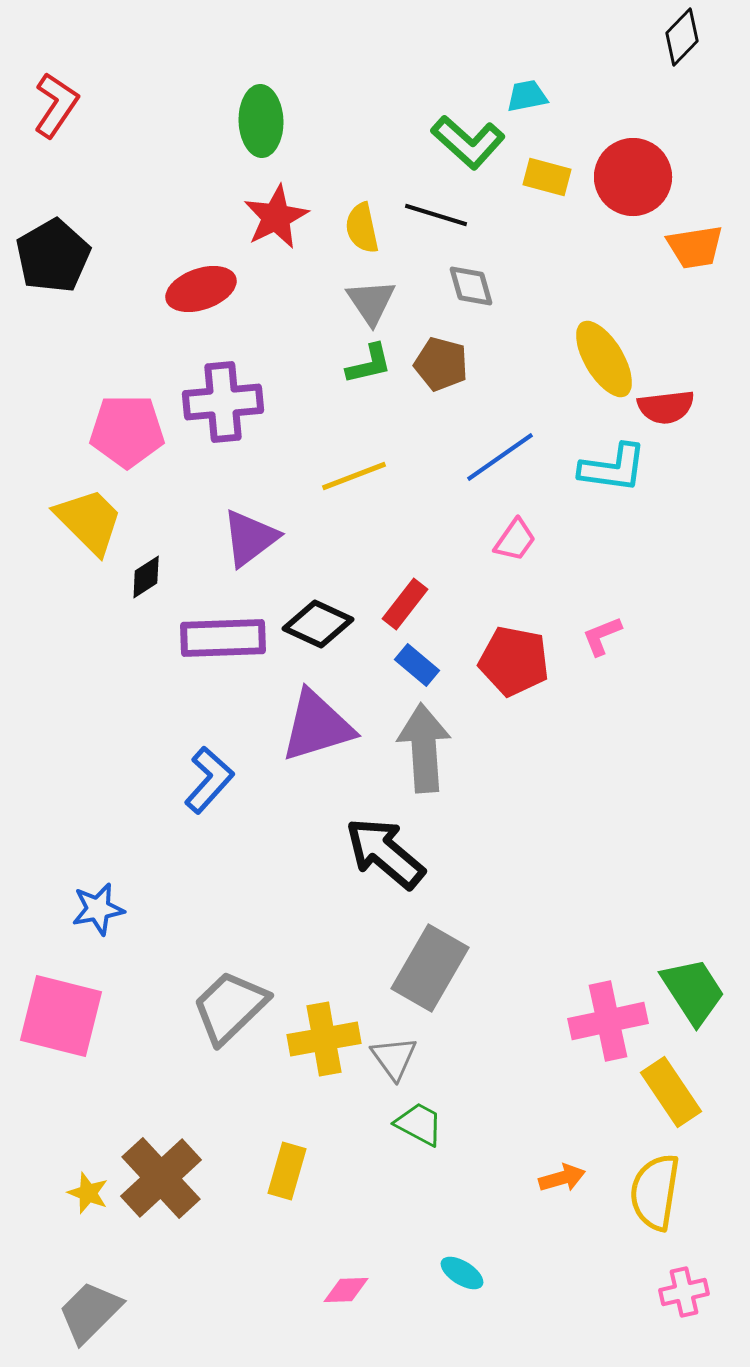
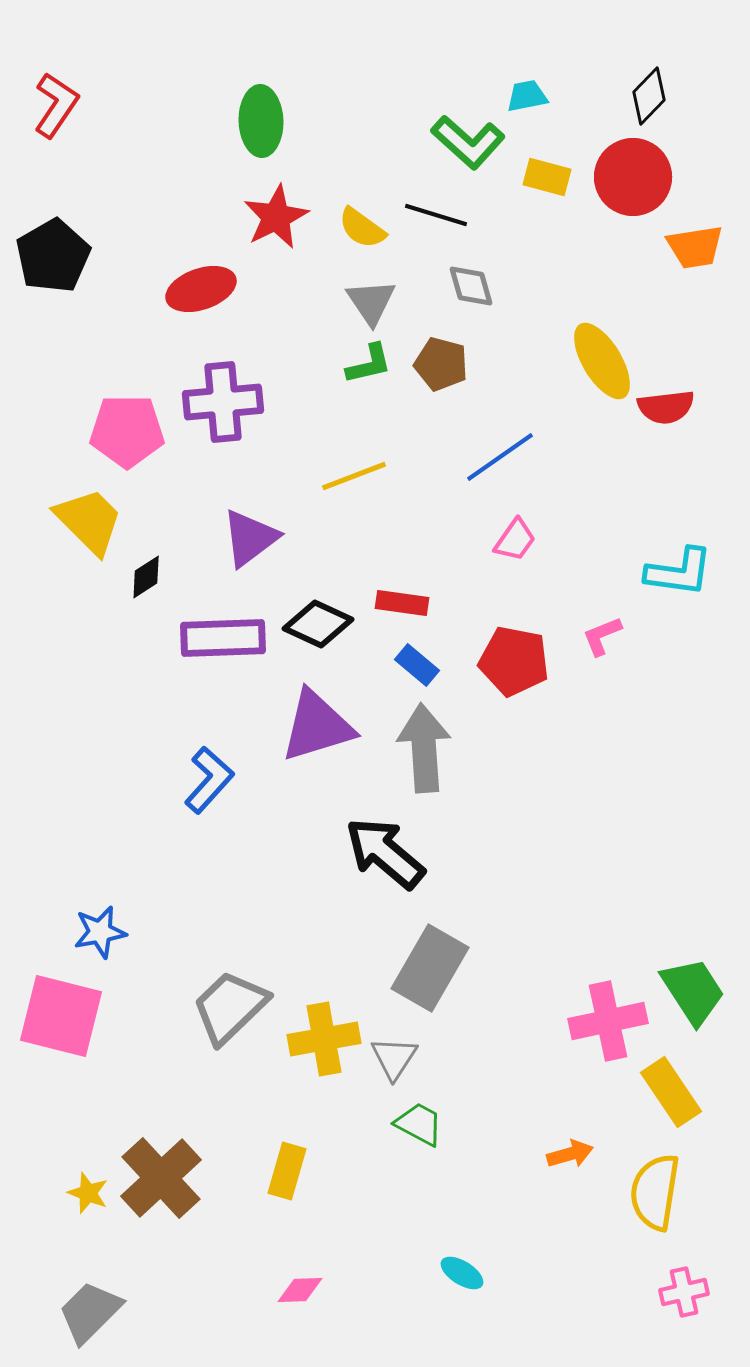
black diamond at (682, 37): moved 33 px left, 59 px down
yellow semicircle at (362, 228): rotated 42 degrees counterclockwise
yellow ellipse at (604, 359): moved 2 px left, 2 px down
cyan L-shape at (613, 468): moved 66 px right, 104 px down
red rectangle at (405, 604): moved 3 px left, 1 px up; rotated 60 degrees clockwise
blue star at (98, 909): moved 2 px right, 23 px down
gray triangle at (394, 1058): rotated 9 degrees clockwise
orange arrow at (562, 1178): moved 8 px right, 24 px up
pink diamond at (346, 1290): moved 46 px left
